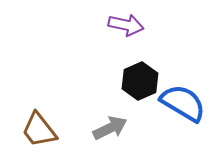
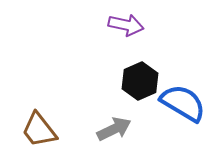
gray arrow: moved 4 px right, 1 px down
